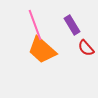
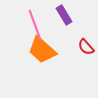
purple rectangle: moved 8 px left, 10 px up
red semicircle: moved 1 px up
